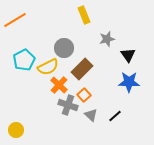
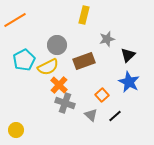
yellow rectangle: rotated 36 degrees clockwise
gray circle: moved 7 px left, 3 px up
black triangle: rotated 21 degrees clockwise
brown rectangle: moved 2 px right, 8 px up; rotated 25 degrees clockwise
blue star: rotated 25 degrees clockwise
orange square: moved 18 px right
gray cross: moved 3 px left, 2 px up
